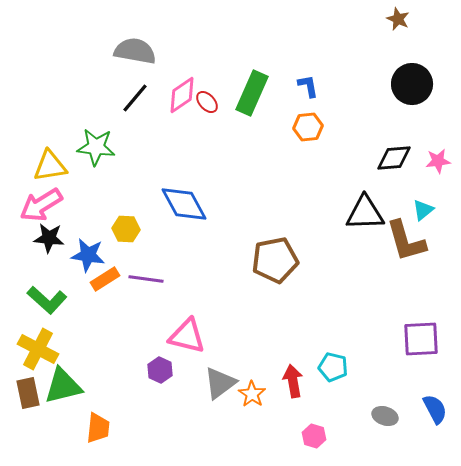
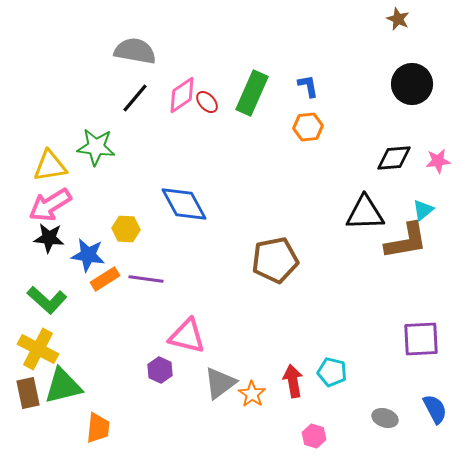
pink arrow: moved 9 px right
brown L-shape: rotated 84 degrees counterclockwise
cyan pentagon: moved 1 px left, 5 px down
gray ellipse: moved 2 px down
